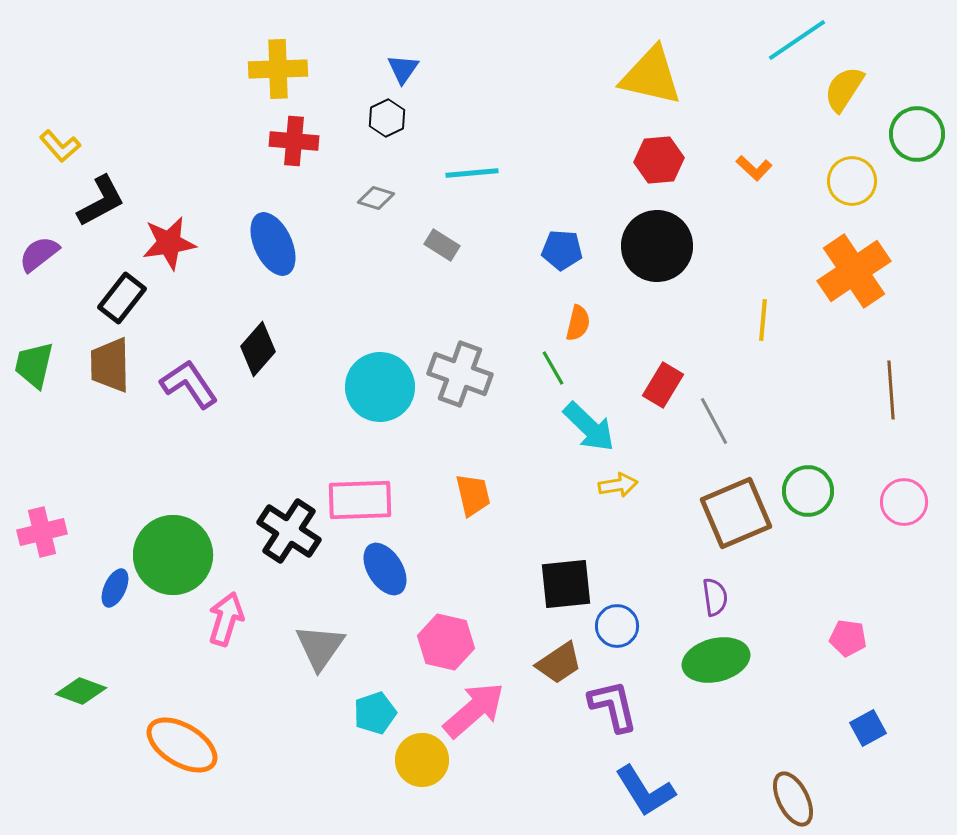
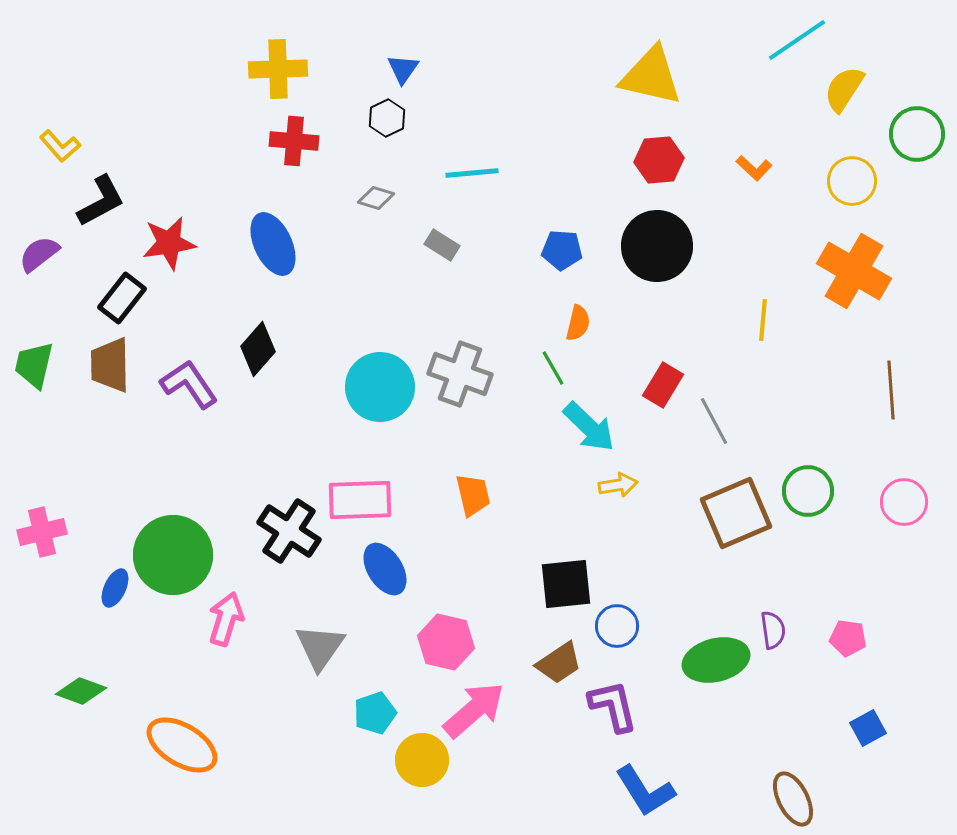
orange cross at (854, 271): rotated 26 degrees counterclockwise
purple semicircle at (715, 597): moved 58 px right, 33 px down
